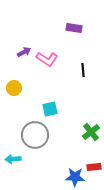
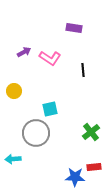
pink L-shape: moved 3 px right, 1 px up
yellow circle: moved 3 px down
gray circle: moved 1 px right, 2 px up
